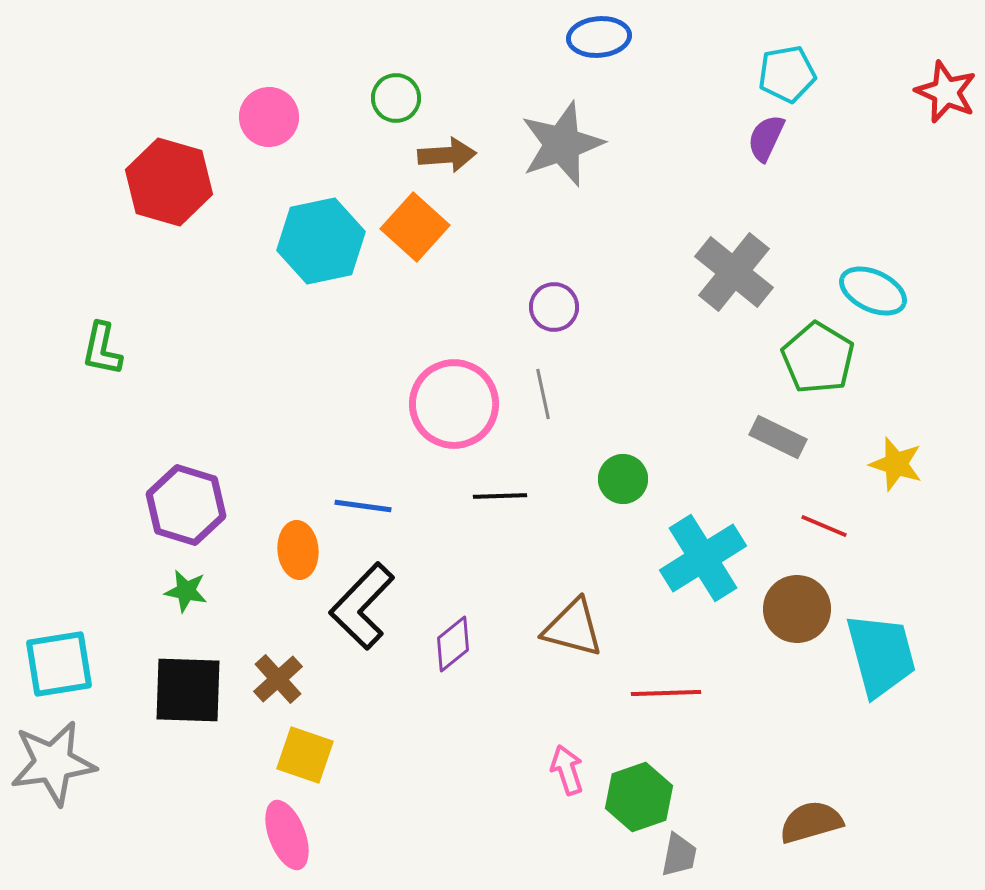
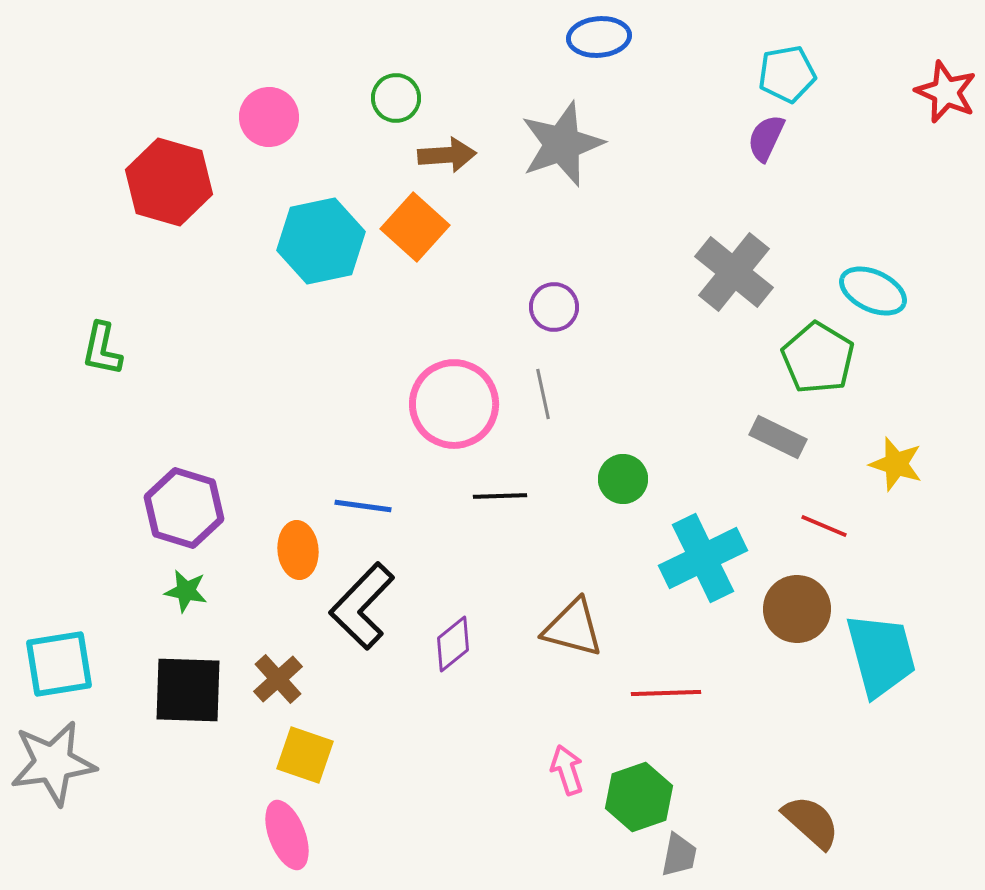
purple hexagon at (186, 505): moved 2 px left, 3 px down
cyan cross at (703, 558): rotated 6 degrees clockwise
brown semicircle at (811, 822): rotated 58 degrees clockwise
